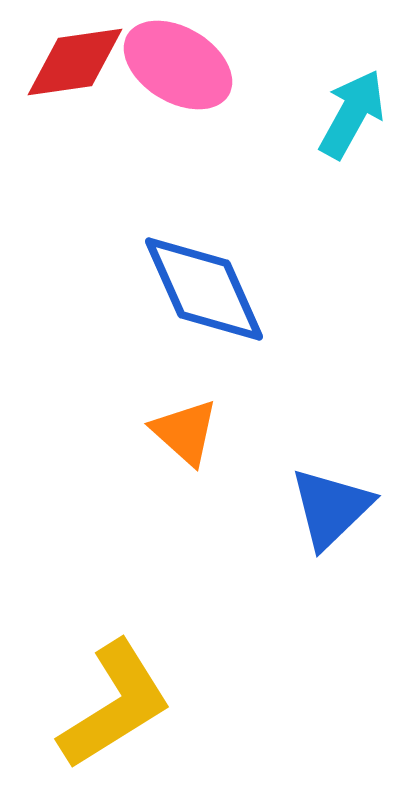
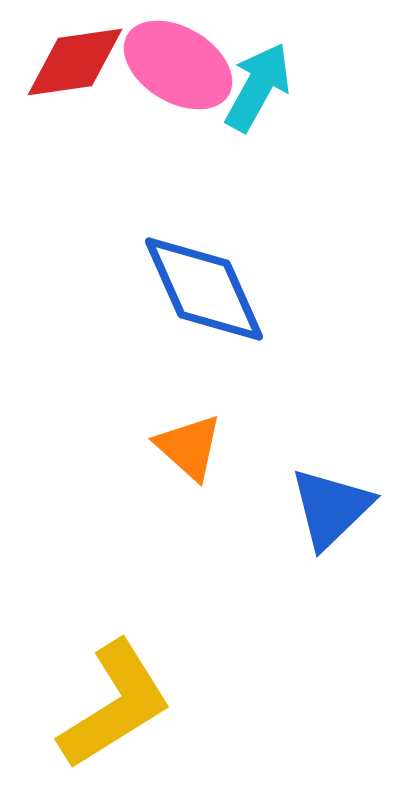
cyan arrow: moved 94 px left, 27 px up
orange triangle: moved 4 px right, 15 px down
